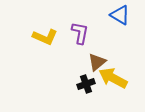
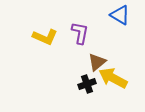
black cross: moved 1 px right
